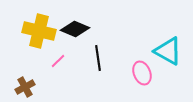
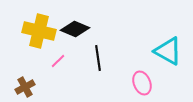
pink ellipse: moved 10 px down
